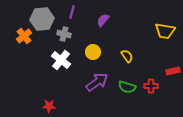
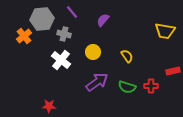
purple line: rotated 56 degrees counterclockwise
